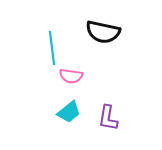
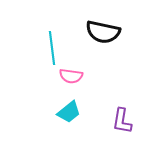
purple L-shape: moved 14 px right, 3 px down
